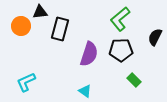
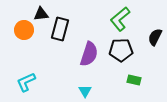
black triangle: moved 1 px right, 2 px down
orange circle: moved 3 px right, 4 px down
green rectangle: rotated 32 degrees counterclockwise
cyan triangle: rotated 24 degrees clockwise
